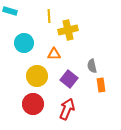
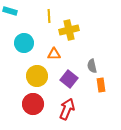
yellow cross: moved 1 px right
